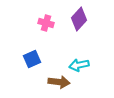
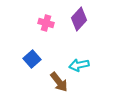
blue square: rotated 18 degrees counterclockwise
brown arrow: rotated 45 degrees clockwise
